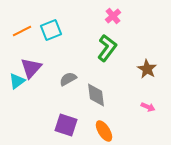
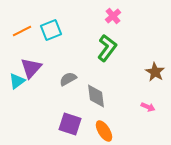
brown star: moved 8 px right, 3 px down
gray diamond: moved 1 px down
purple square: moved 4 px right, 1 px up
